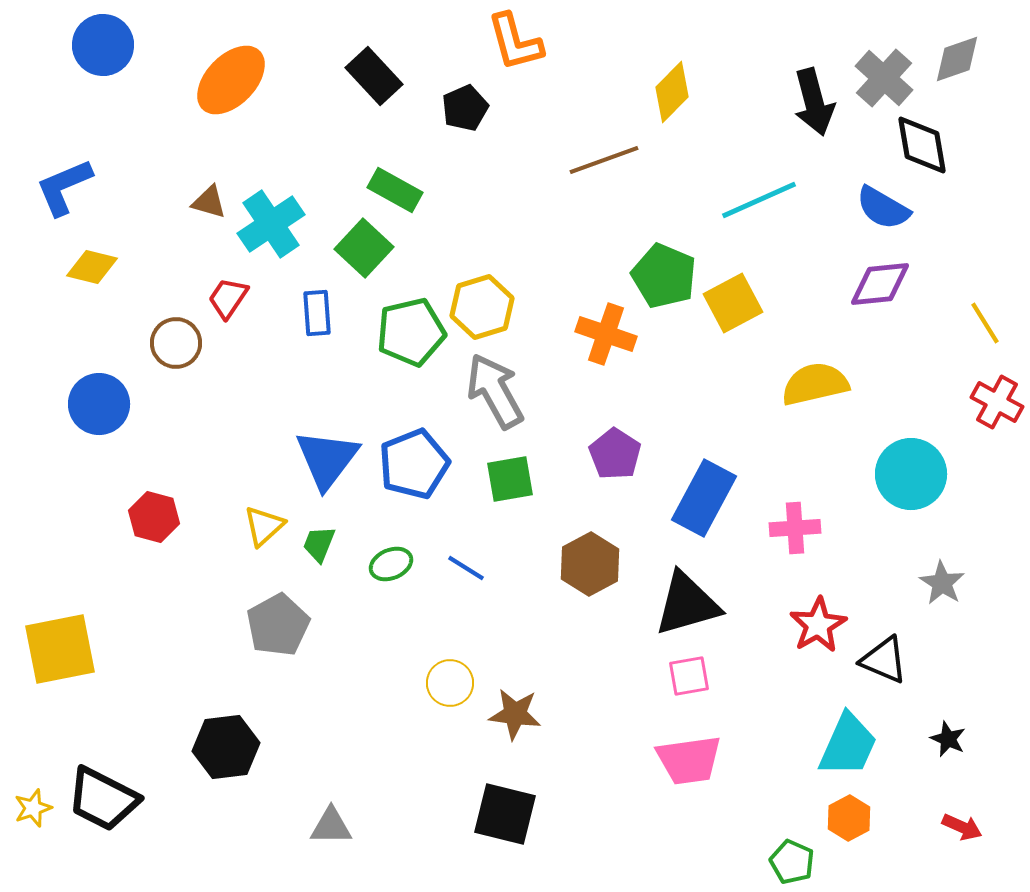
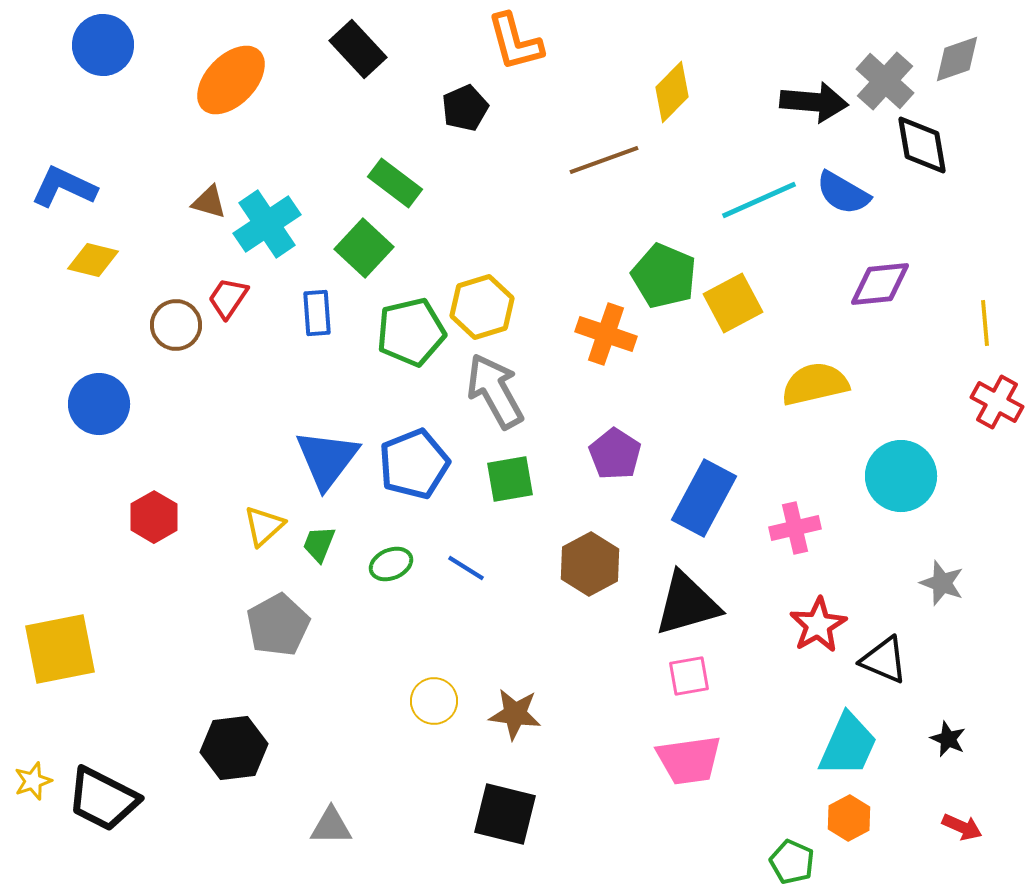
black rectangle at (374, 76): moved 16 px left, 27 px up
gray cross at (884, 78): moved 1 px right, 3 px down
black arrow at (814, 102): rotated 70 degrees counterclockwise
blue L-shape at (64, 187): rotated 48 degrees clockwise
green rectangle at (395, 190): moved 7 px up; rotated 8 degrees clockwise
blue semicircle at (883, 208): moved 40 px left, 15 px up
cyan cross at (271, 224): moved 4 px left
yellow diamond at (92, 267): moved 1 px right, 7 px up
yellow line at (985, 323): rotated 27 degrees clockwise
brown circle at (176, 343): moved 18 px up
cyan circle at (911, 474): moved 10 px left, 2 px down
red hexagon at (154, 517): rotated 15 degrees clockwise
pink cross at (795, 528): rotated 9 degrees counterclockwise
gray star at (942, 583): rotated 12 degrees counterclockwise
yellow circle at (450, 683): moved 16 px left, 18 px down
black hexagon at (226, 747): moved 8 px right, 1 px down
yellow star at (33, 808): moved 27 px up
